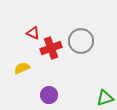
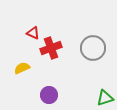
gray circle: moved 12 px right, 7 px down
